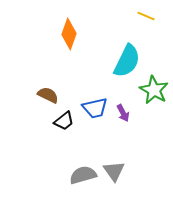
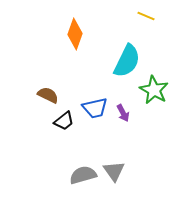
orange diamond: moved 6 px right
